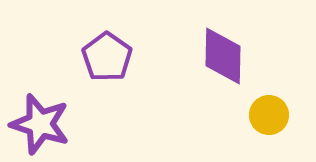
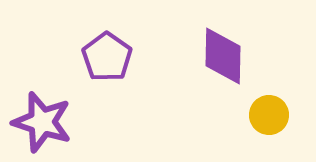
purple star: moved 2 px right, 2 px up
